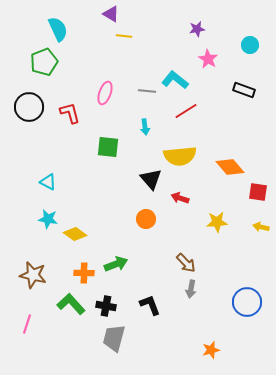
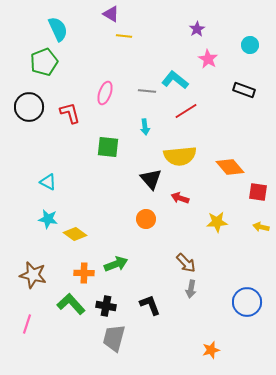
purple star: rotated 21 degrees counterclockwise
